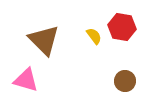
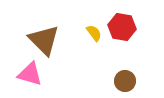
yellow semicircle: moved 3 px up
pink triangle: moved 4 px right, 6 px up
